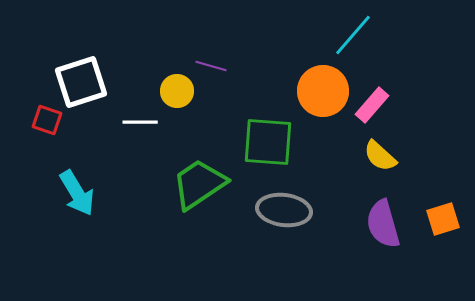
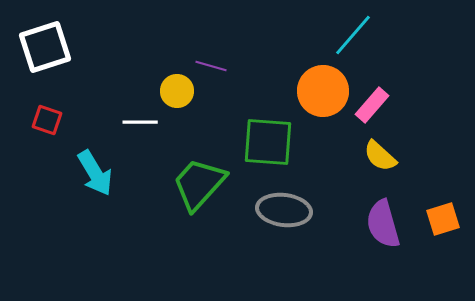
white square: moved 36 px left, 35 px up
green trapezoid: rotated 14 degrees counterclockwise
cyan arrow: moved 18 px right, 20 px up
